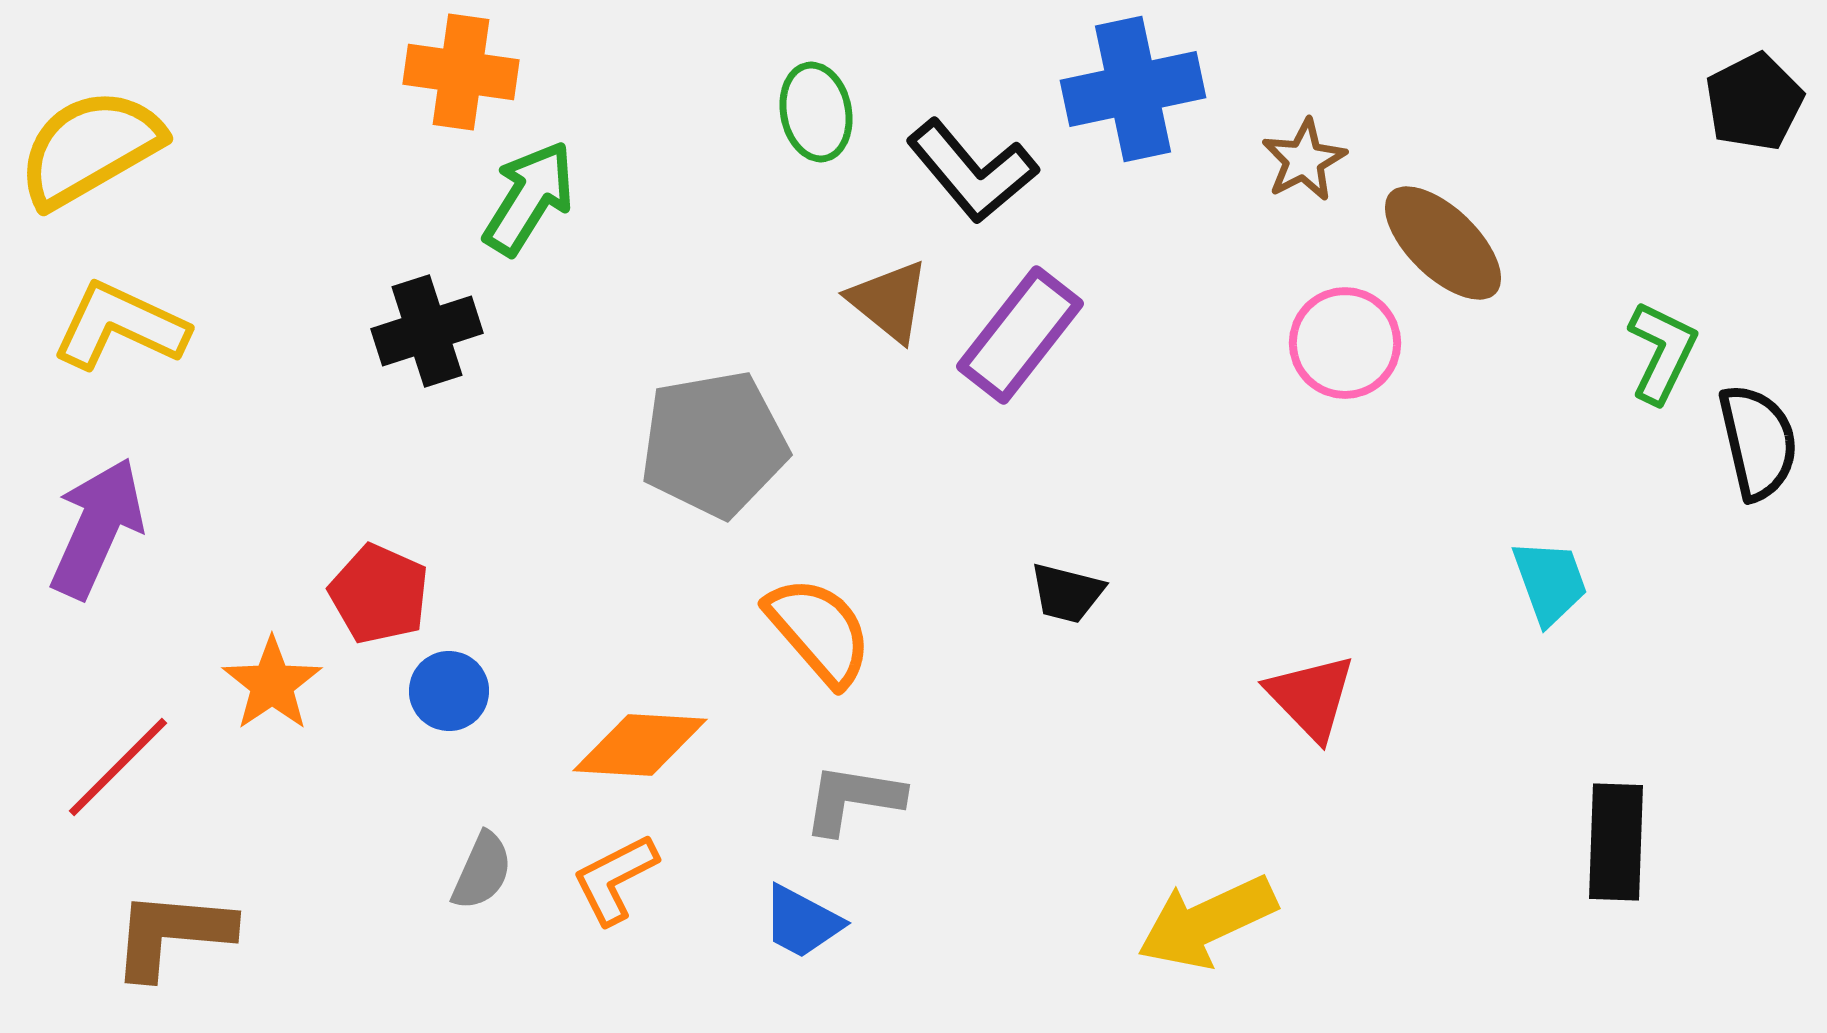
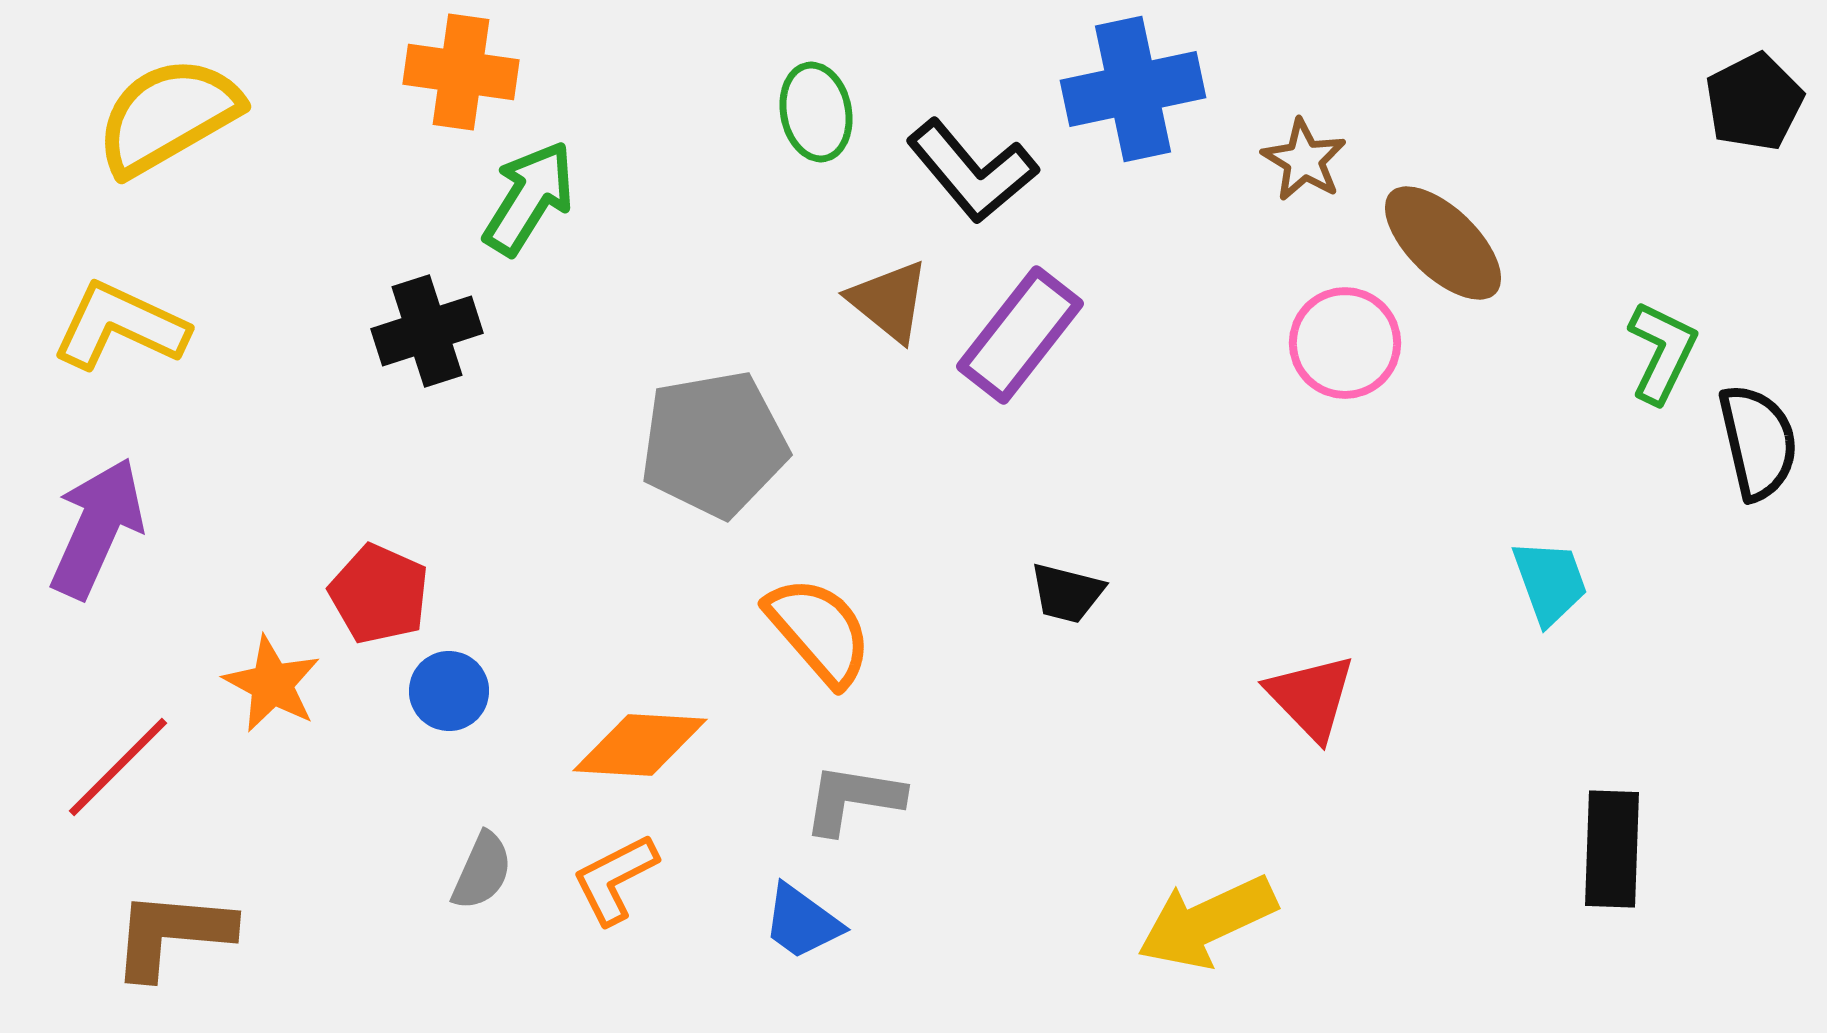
yellow semicircle: moved 78 px right, 32 px up
brown star: rotated 14 degrees counterclockwise
orange star: rotated 10 degrees counterclockwise
black rectangle: moved 4 px left, 7 px down
blue trapezoid: rotated 8 degrees clockwise
